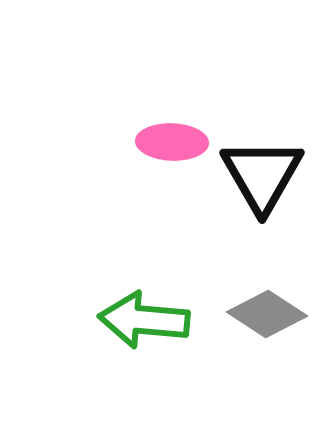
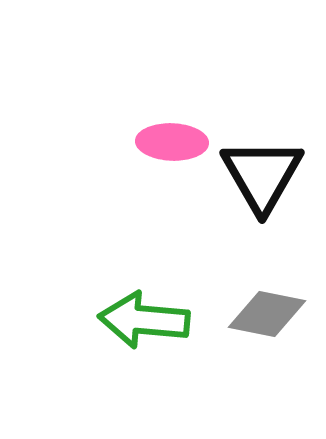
gray diamond: rotated 22 degrees counterclockwise
